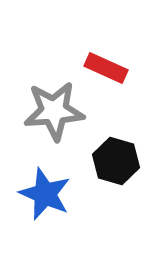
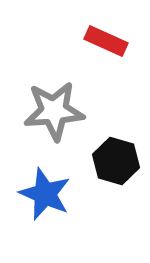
red rectangle: moved 27 px up
